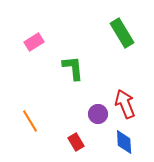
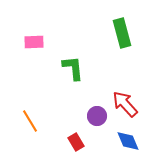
green rectangle: rotated 16 degrees clockwise
pink rectangle: rotated 30 degrees clockwise
red arrow: rotated 20 degrees counterclockwise
purple circle: moved 1 px left, 2 px down
blue diamond: moved 4 px right, 1 px up; rotated 20 degrees counterclockwise
